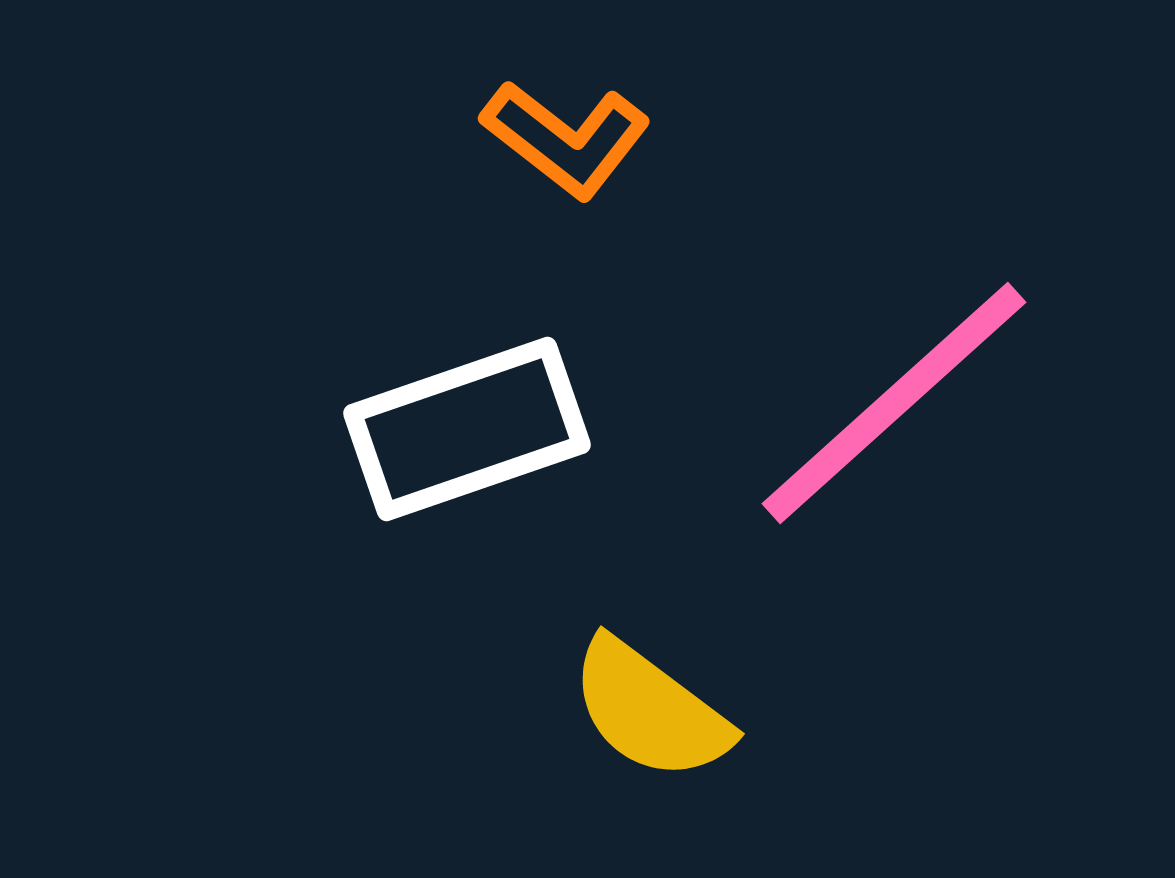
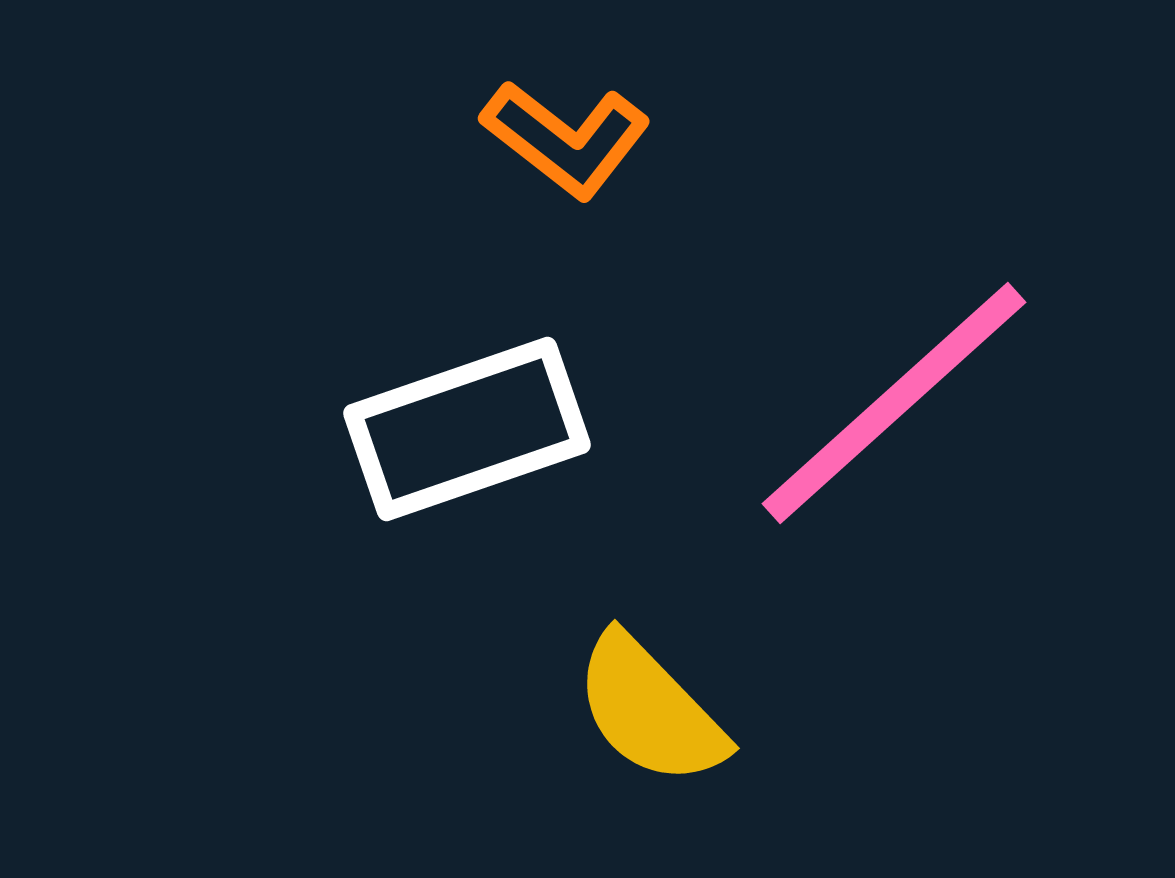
yellow semicircle: rotated 9 degrees clockwise
